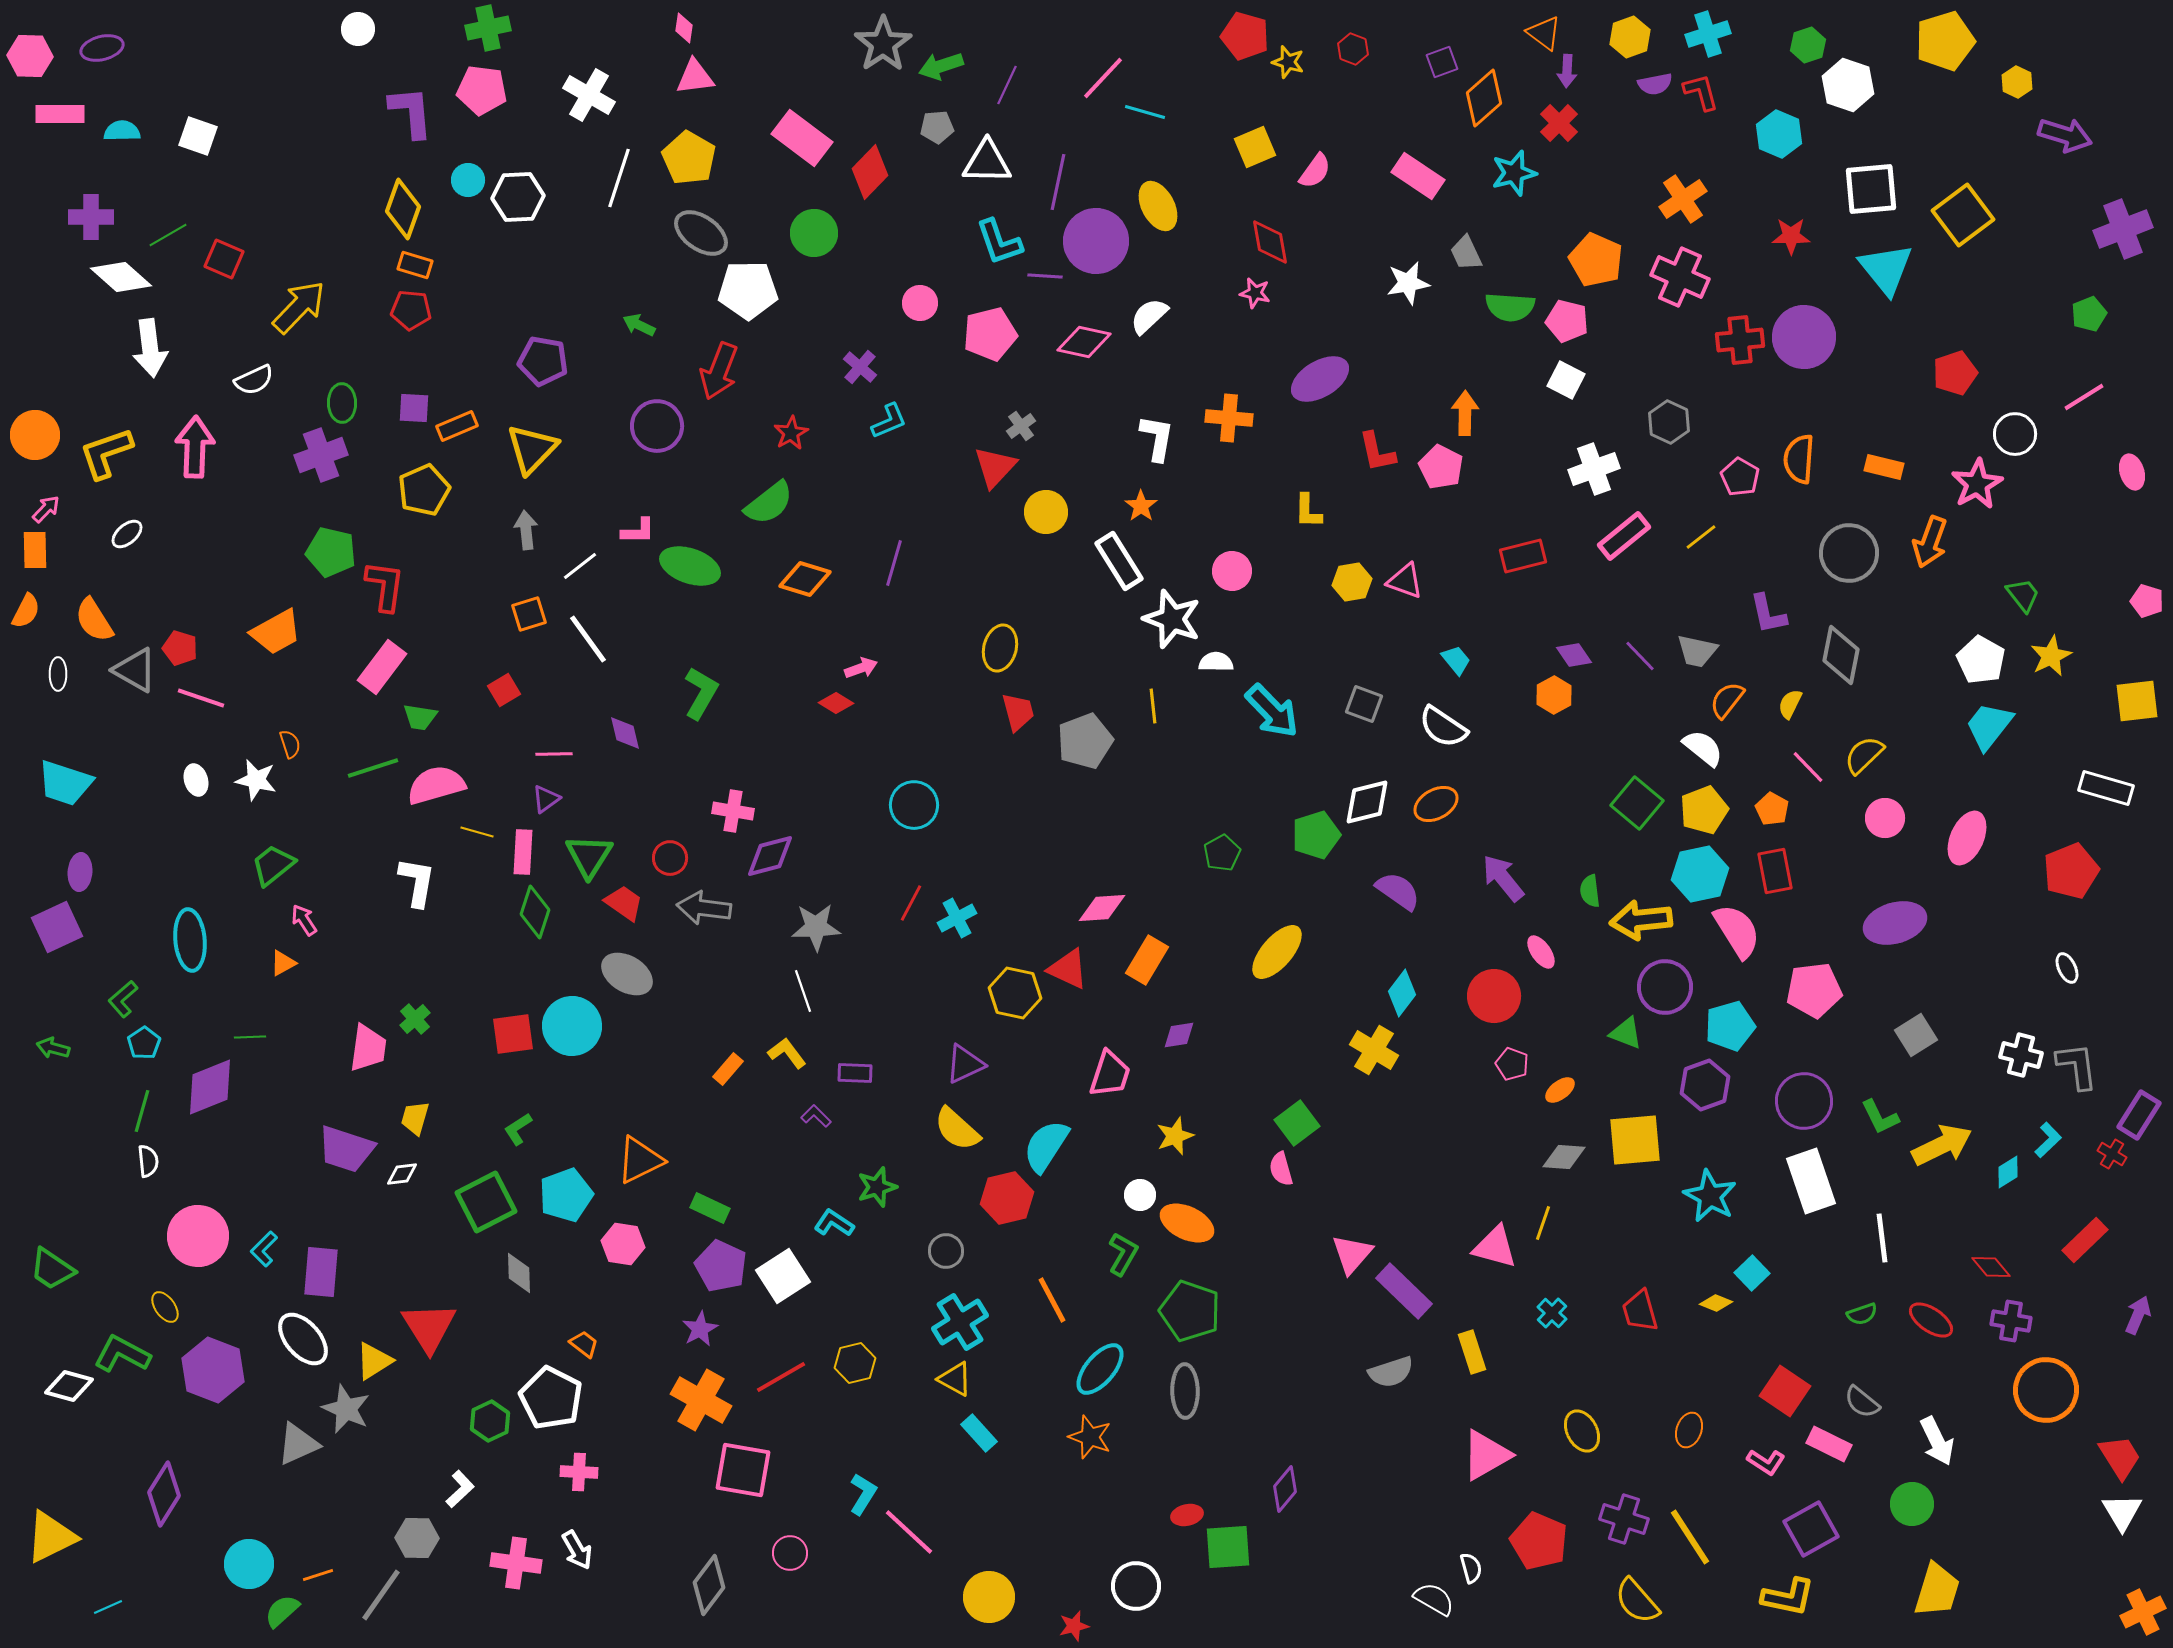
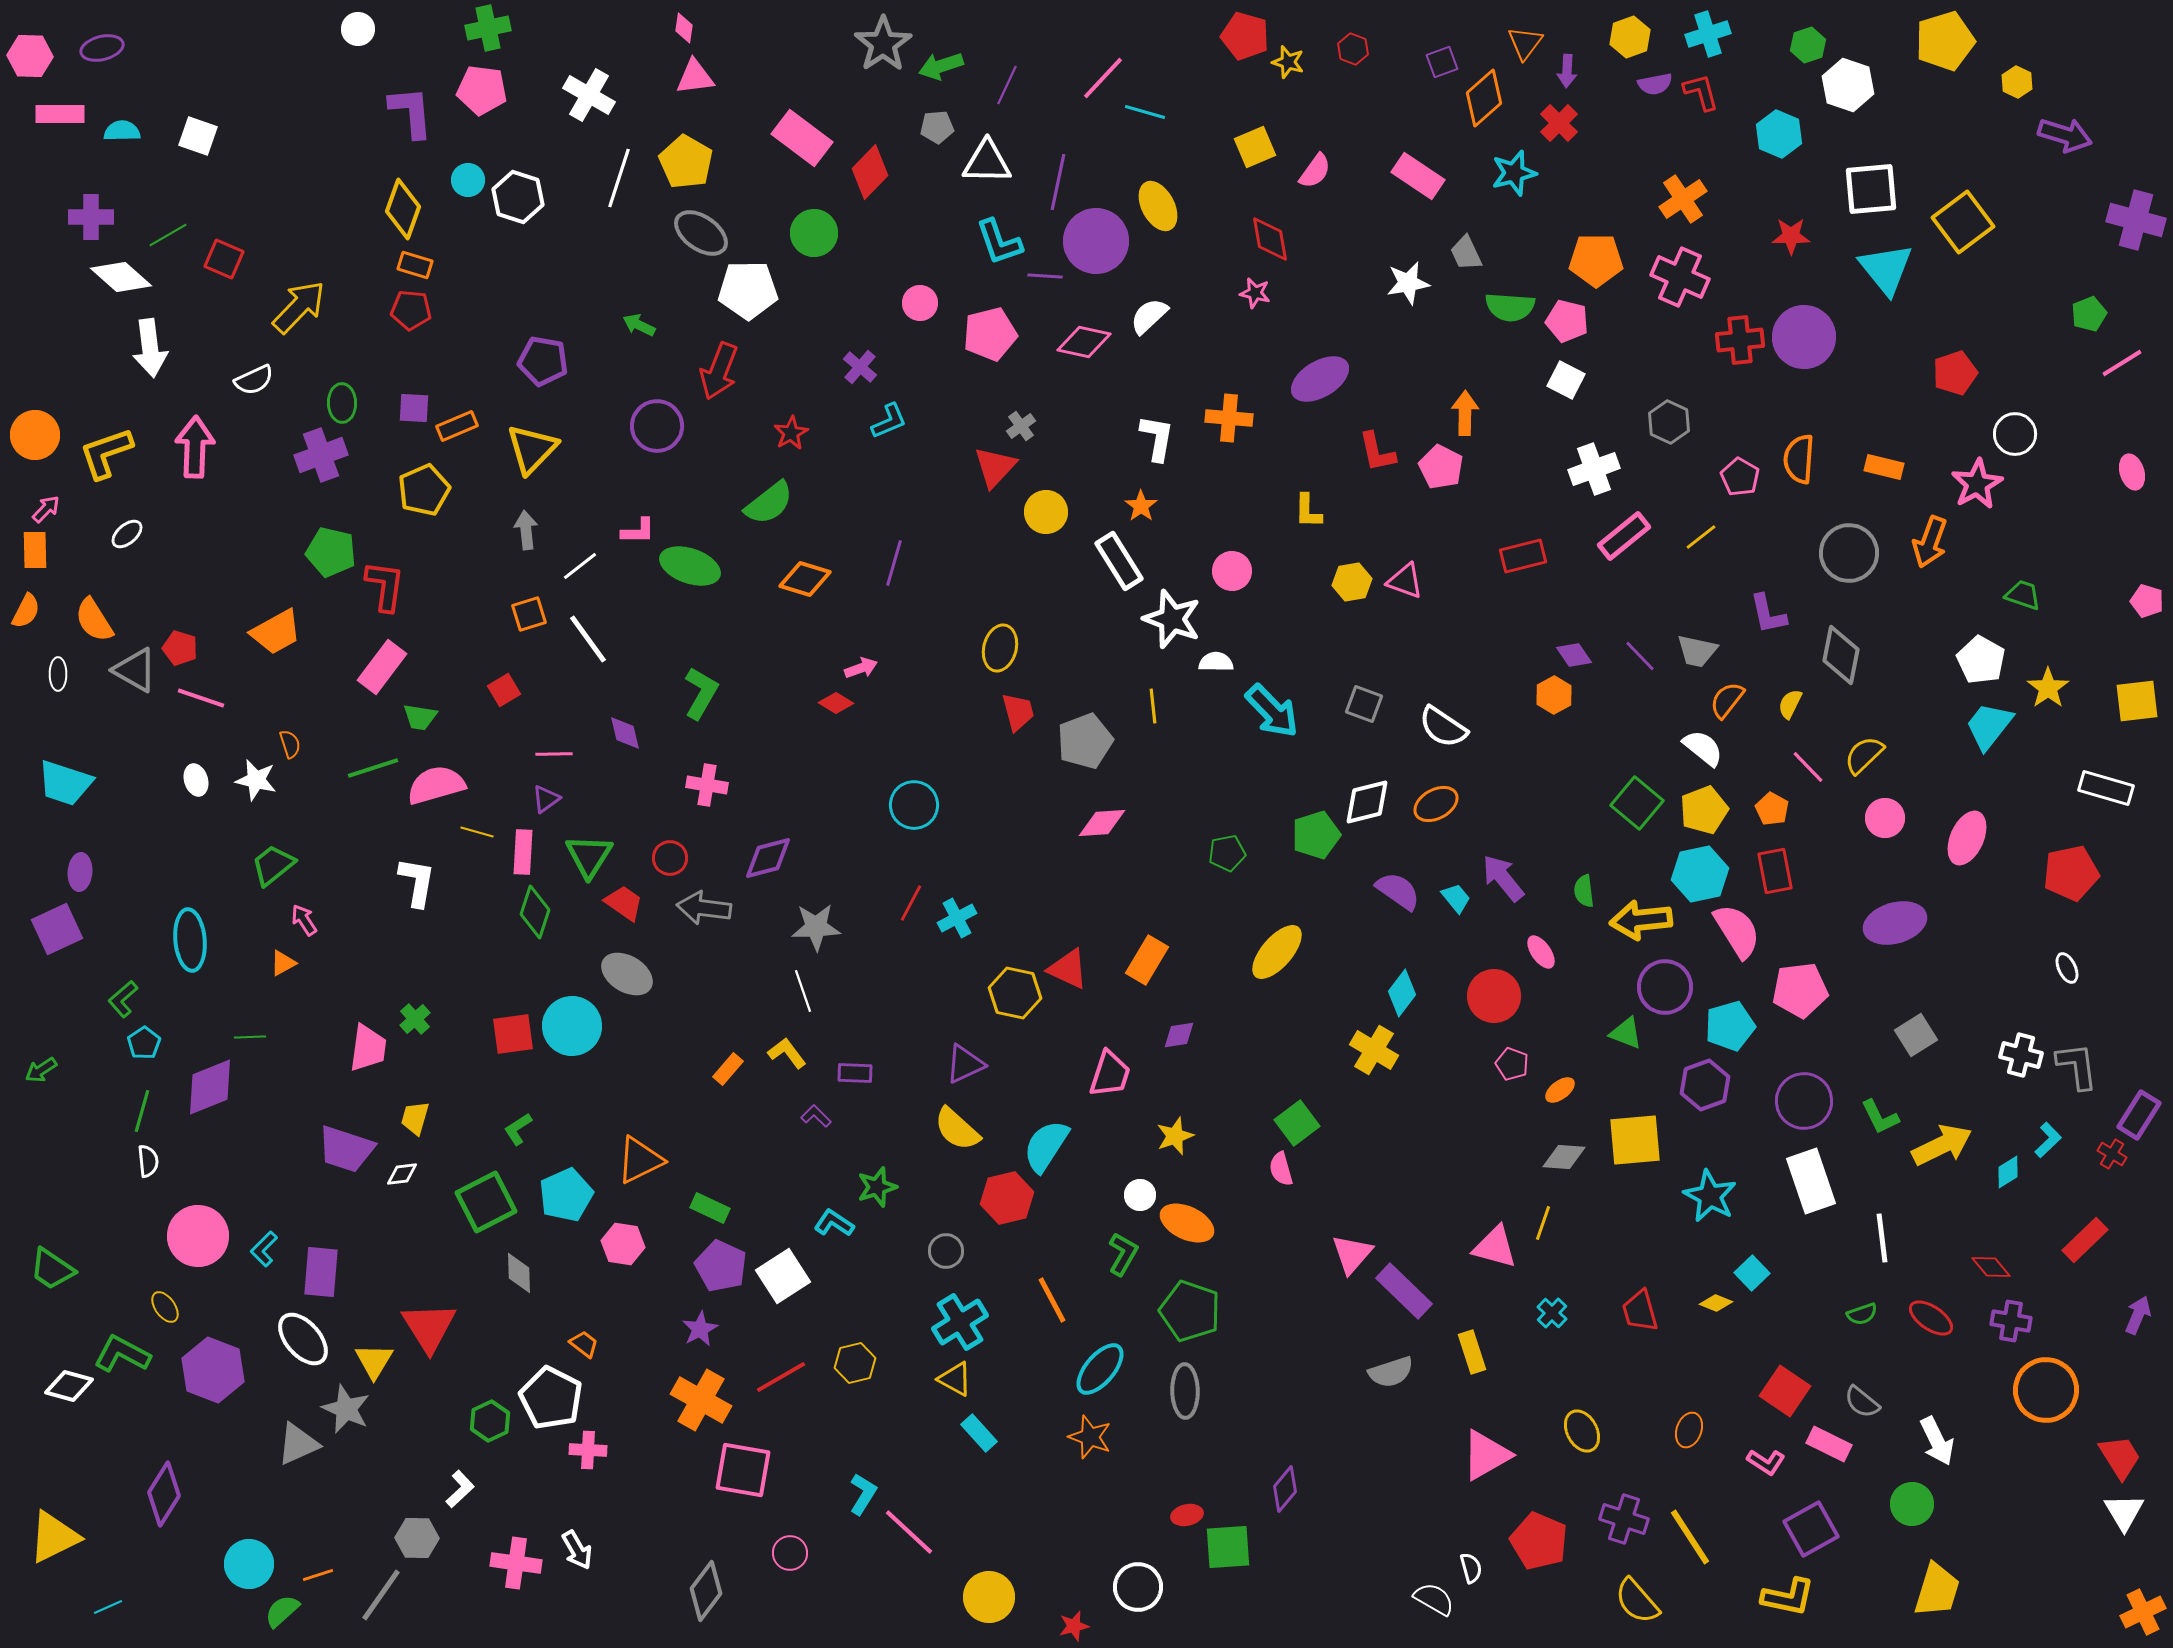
orange triangle at (1544, 33): moved 19 px left, 10 px down; rotated 30 degrees clockwise
yellow pentagon at (689, 158): moved 3 px left, 4 px down
white hexagon at (518, 197): rotated 21 degrees clockwise
yellow square at (1963, 215): moved 7 px down
purple cross at (2123, 229): moved 13 px right, 9 px up; rotated 36 degrees clockwise
red diamond at (1270, 242): moved 3 px up
orange pentagon at (1596, 260): rotated 24 degrees counterclockwise
pink line at (2084, 397): moved 38 px right, 34 px up
green trapezoid at (2023, 595): rotated 33 degrees counterclockwise
yellow star at (2051, 656): moved 3 px left, 32 px down; rotated 9 degrees counterclockwise
cyan trapezoid at (1456, 660): moved 238 px down
pink cross at (733, 811): moved 26 px left, 26 px up
green pentagon at (1222, 853): moved 5 px right; rotated 18 degrees clockwise
purple diamond at (770, 856): moved 2 px left, 2 px down
red pentagon at (2071, 871): moved 2 px down; rotated 10 degrees clockwise
green semicircle at (1590, 891): moved 6 px left
pink diamond at (1102, 908): moved 85 px up
purple square at (57, 927): moved 2 px down
pink pentagon at (1814, 990): moved 14 px left
green arrow at (53, 1048): moved 12 px left, 22 px down; rotated 48 degrees counterclockwise
cyan pentagon at (566, 1195): rotated 4 degrees counterclockwise
red ellipse at (1931, 1320): moved 2 px up
yellow triangle at (374, 1361): rotated 27 degrees counterclockwise
pink cross at (579, 1472): moved 9 px right, 22 px up
white triangle at (2122, 1512): moved 2 px right
yellow triangle at (51, 1537): moved 3 px right
gray diamond at (709, 1585): moved 3 px left, 6 px down
white circle at (1136, 1586): moved 2 px right, 1 px down
